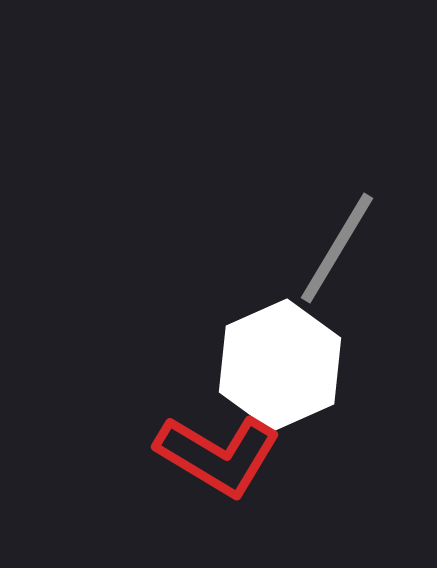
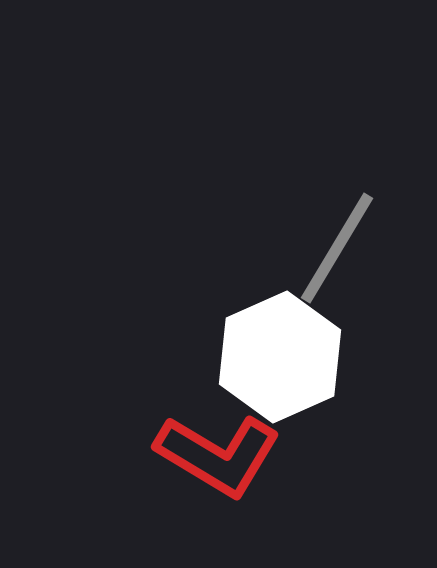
white hexagon: moved 8 px up
